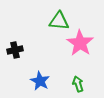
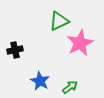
green triangle: rotated 30 degrees counterclockwise
pink star: rotated 12 degrees clockwise
green arrow: moved 8 px left, 3 px down; rotated 70 degrees clockwise
